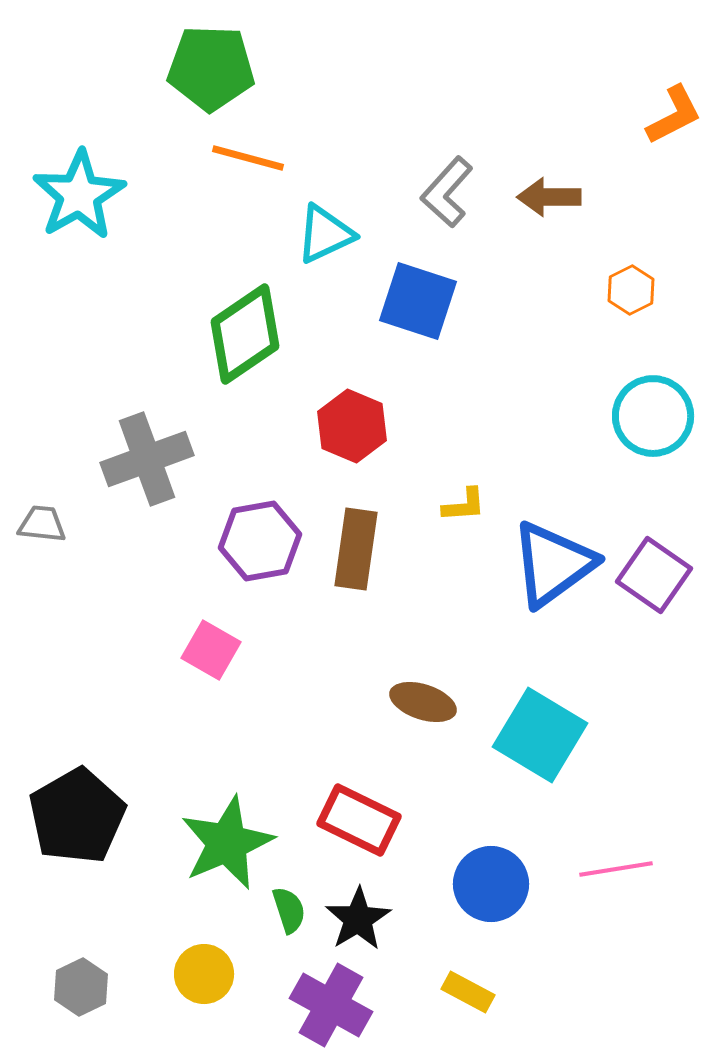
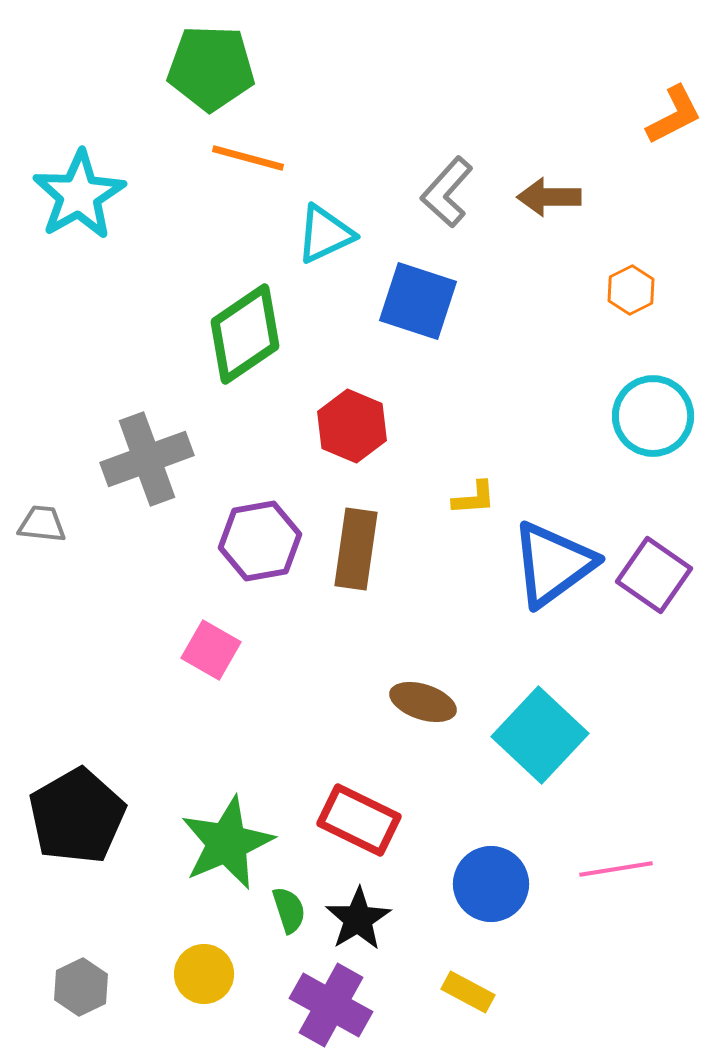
yellow L-shape: moved 10 px right, 7 px up
cyan square: rotated 12 degrees clockwise
